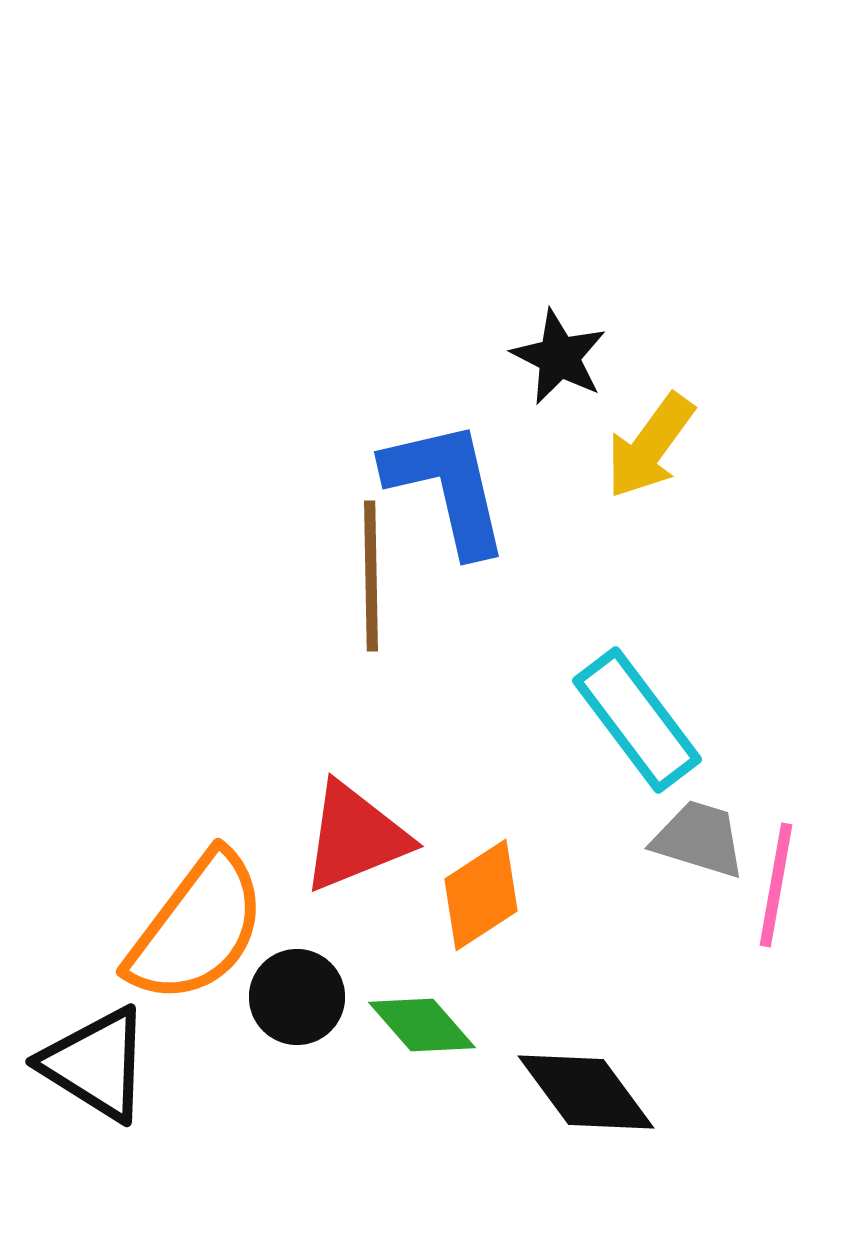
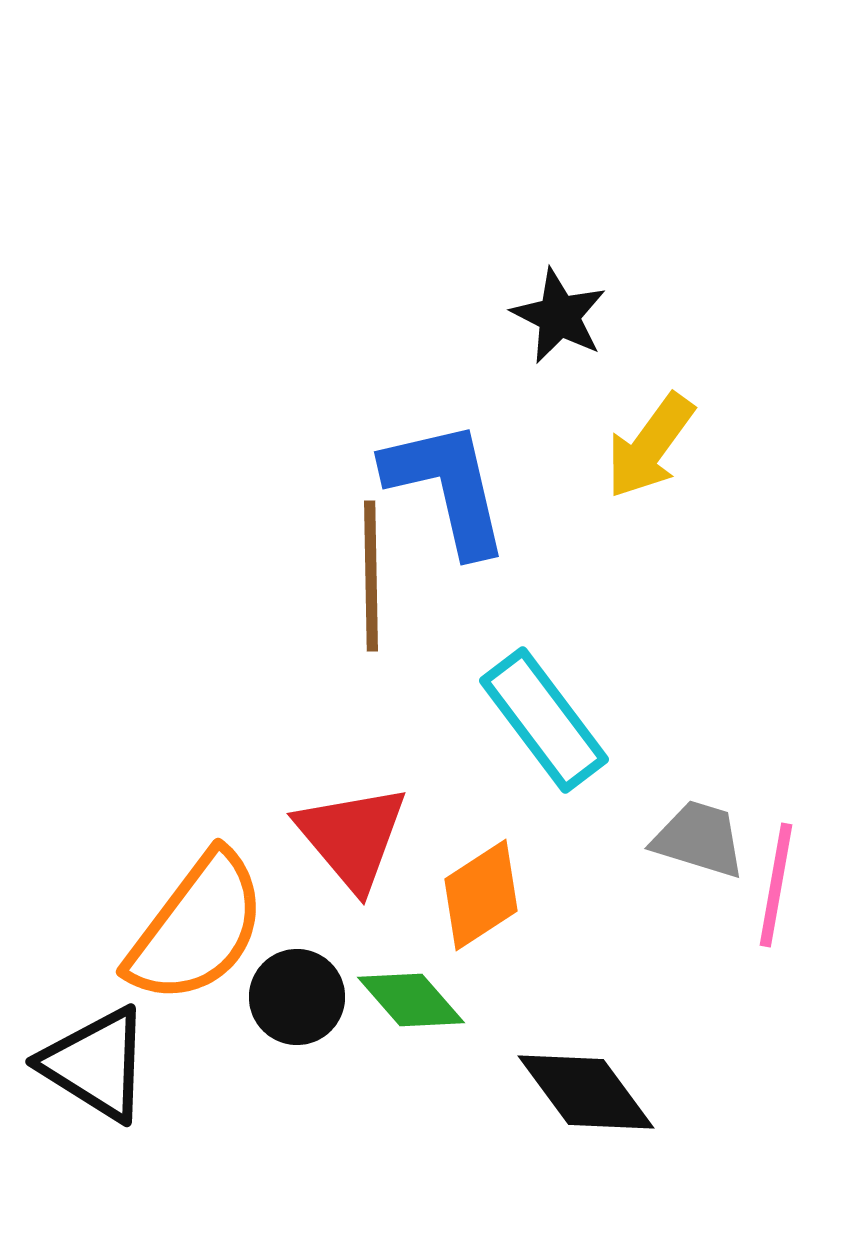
black star: moved 41 px up
cyan rectangle: moved 93 px left
red triangle: moved 3 px left; rotated 48 degrees counterclockwise
green diamond: moved 11 px left, 25 px up
